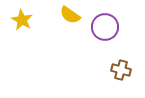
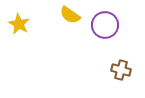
yellow star: moved 3 px left, 4 px down
purple circle: moved 2 px up
